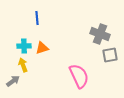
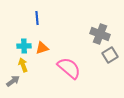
gray square: rotated 21 degrees counterclockwise
pink semicircle: moved 10 px left, 8 px up; rotated 25 degrees counterclockwise
